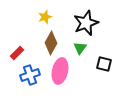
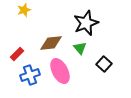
yellow star: moved 21 px left, 7 px up
brown diamond: rotated 55 degrees clockwise
green triangle: rotated 16 degrees counterclockwise
red rectangle: moved 1 px down
black square: rotated 28 degrees clockwise
pink ellipse: rotated 40 degrees counterclockwise
